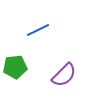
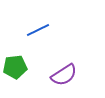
purple semicircle: rotated 12 degrees clockwise
